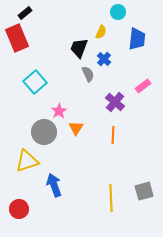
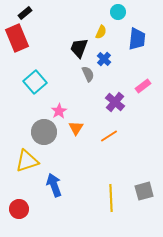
orange line: moved 4 px left, 1 px down; rotated 54 degrees clockwise
